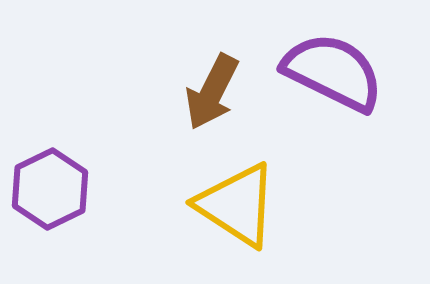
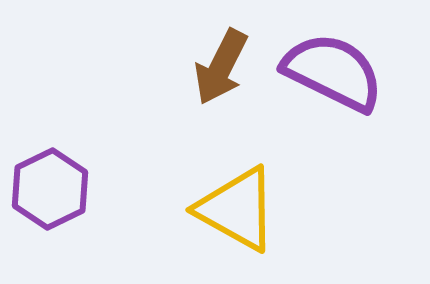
brown arrow: moved 9 px right, 25 px up
yellow triangle: moved 4 px down; rotated 4 degrees counterclockwise
